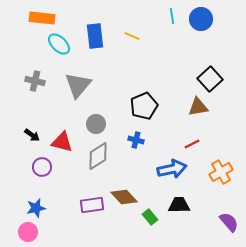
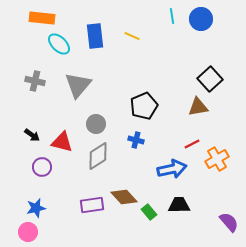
orange cross: moved 4 px left, 13 px up
green rectangle: moved 1 px left, 5 px up
